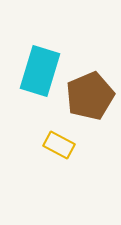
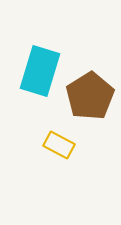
brown pentagon: rotated 9 degrees counterclockwise
